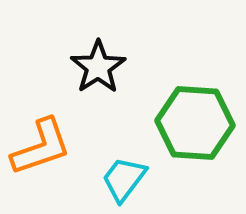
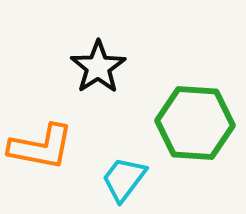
orange L-shape: rotated 30 degrees clockwise
